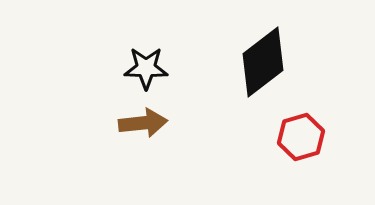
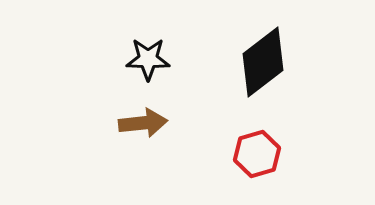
black star: moved 2 px right, 9 px up
red hexagon: moved 44 px left, 17 px down
